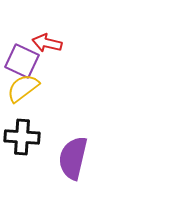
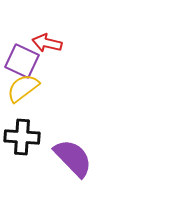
purple semicircle: rotated 123 degrees clockwise
